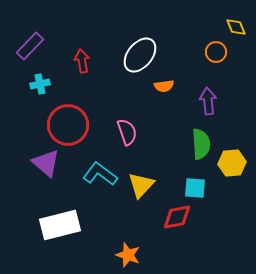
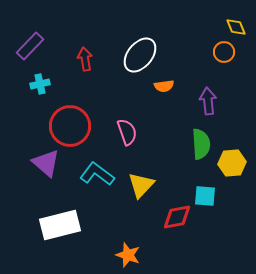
orange circle: moved 8 px right
red arrow: moved 3 px right, 2 px up
red circle: moved 2 px right, 1 px down
cyan L-shape: moved 3 px left
cyan square: moved 10 px right, 8 px down
